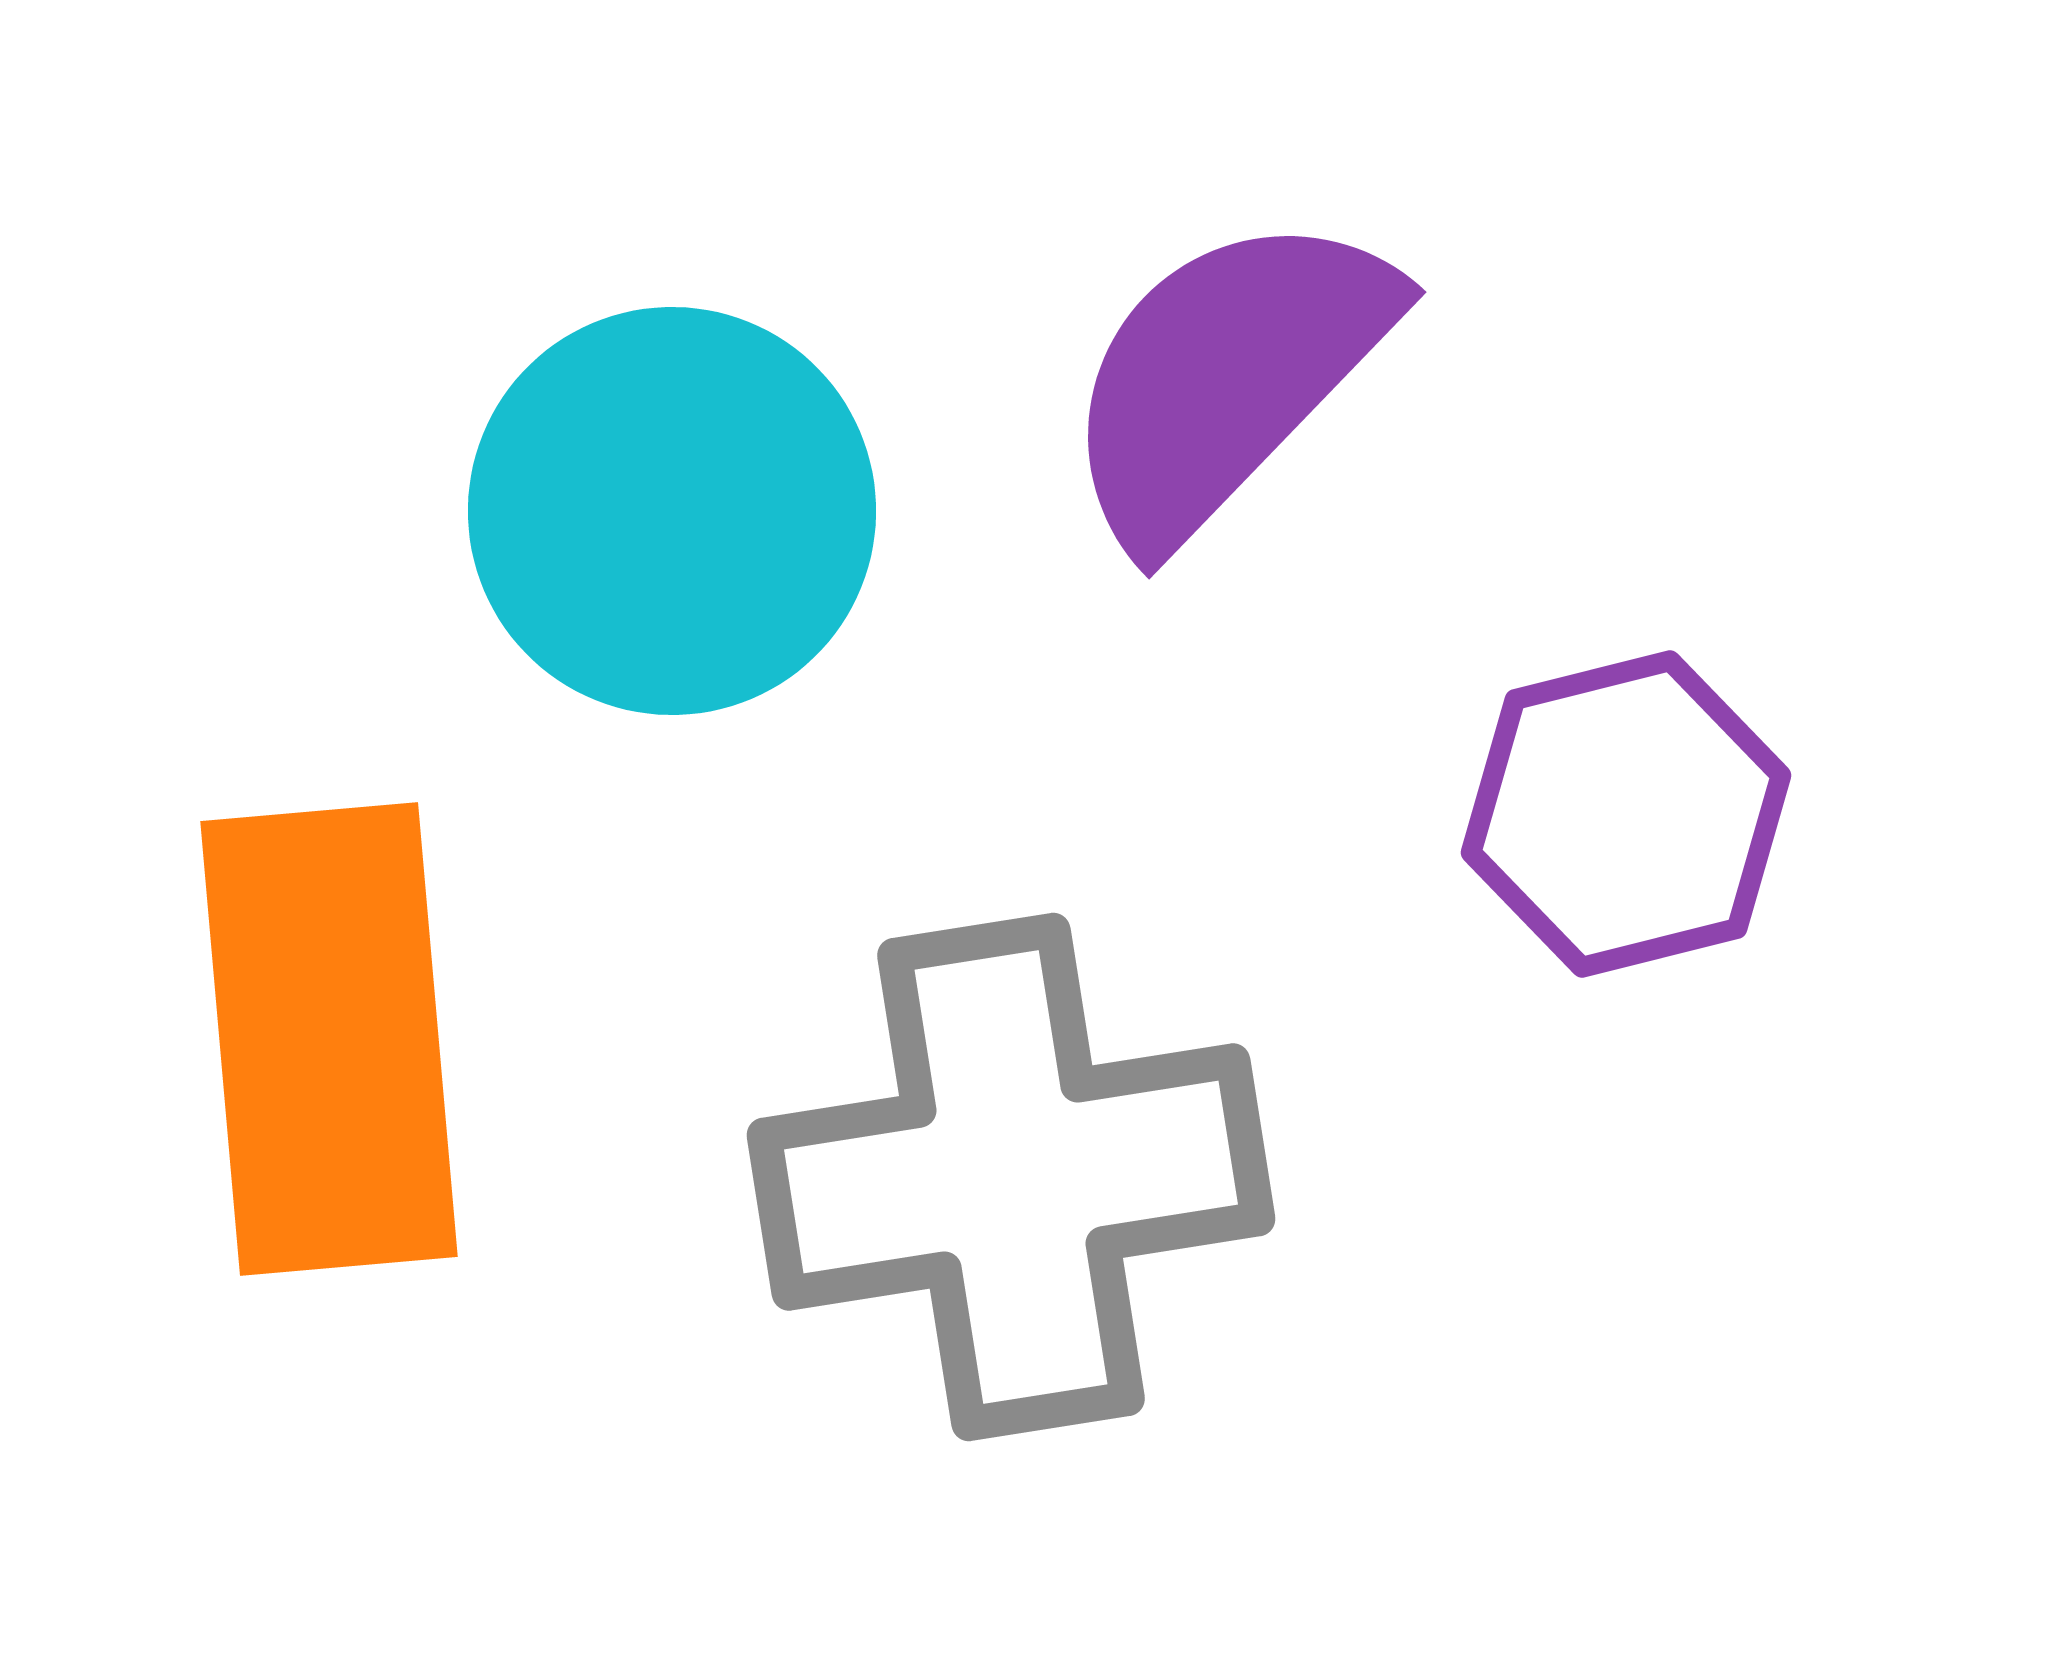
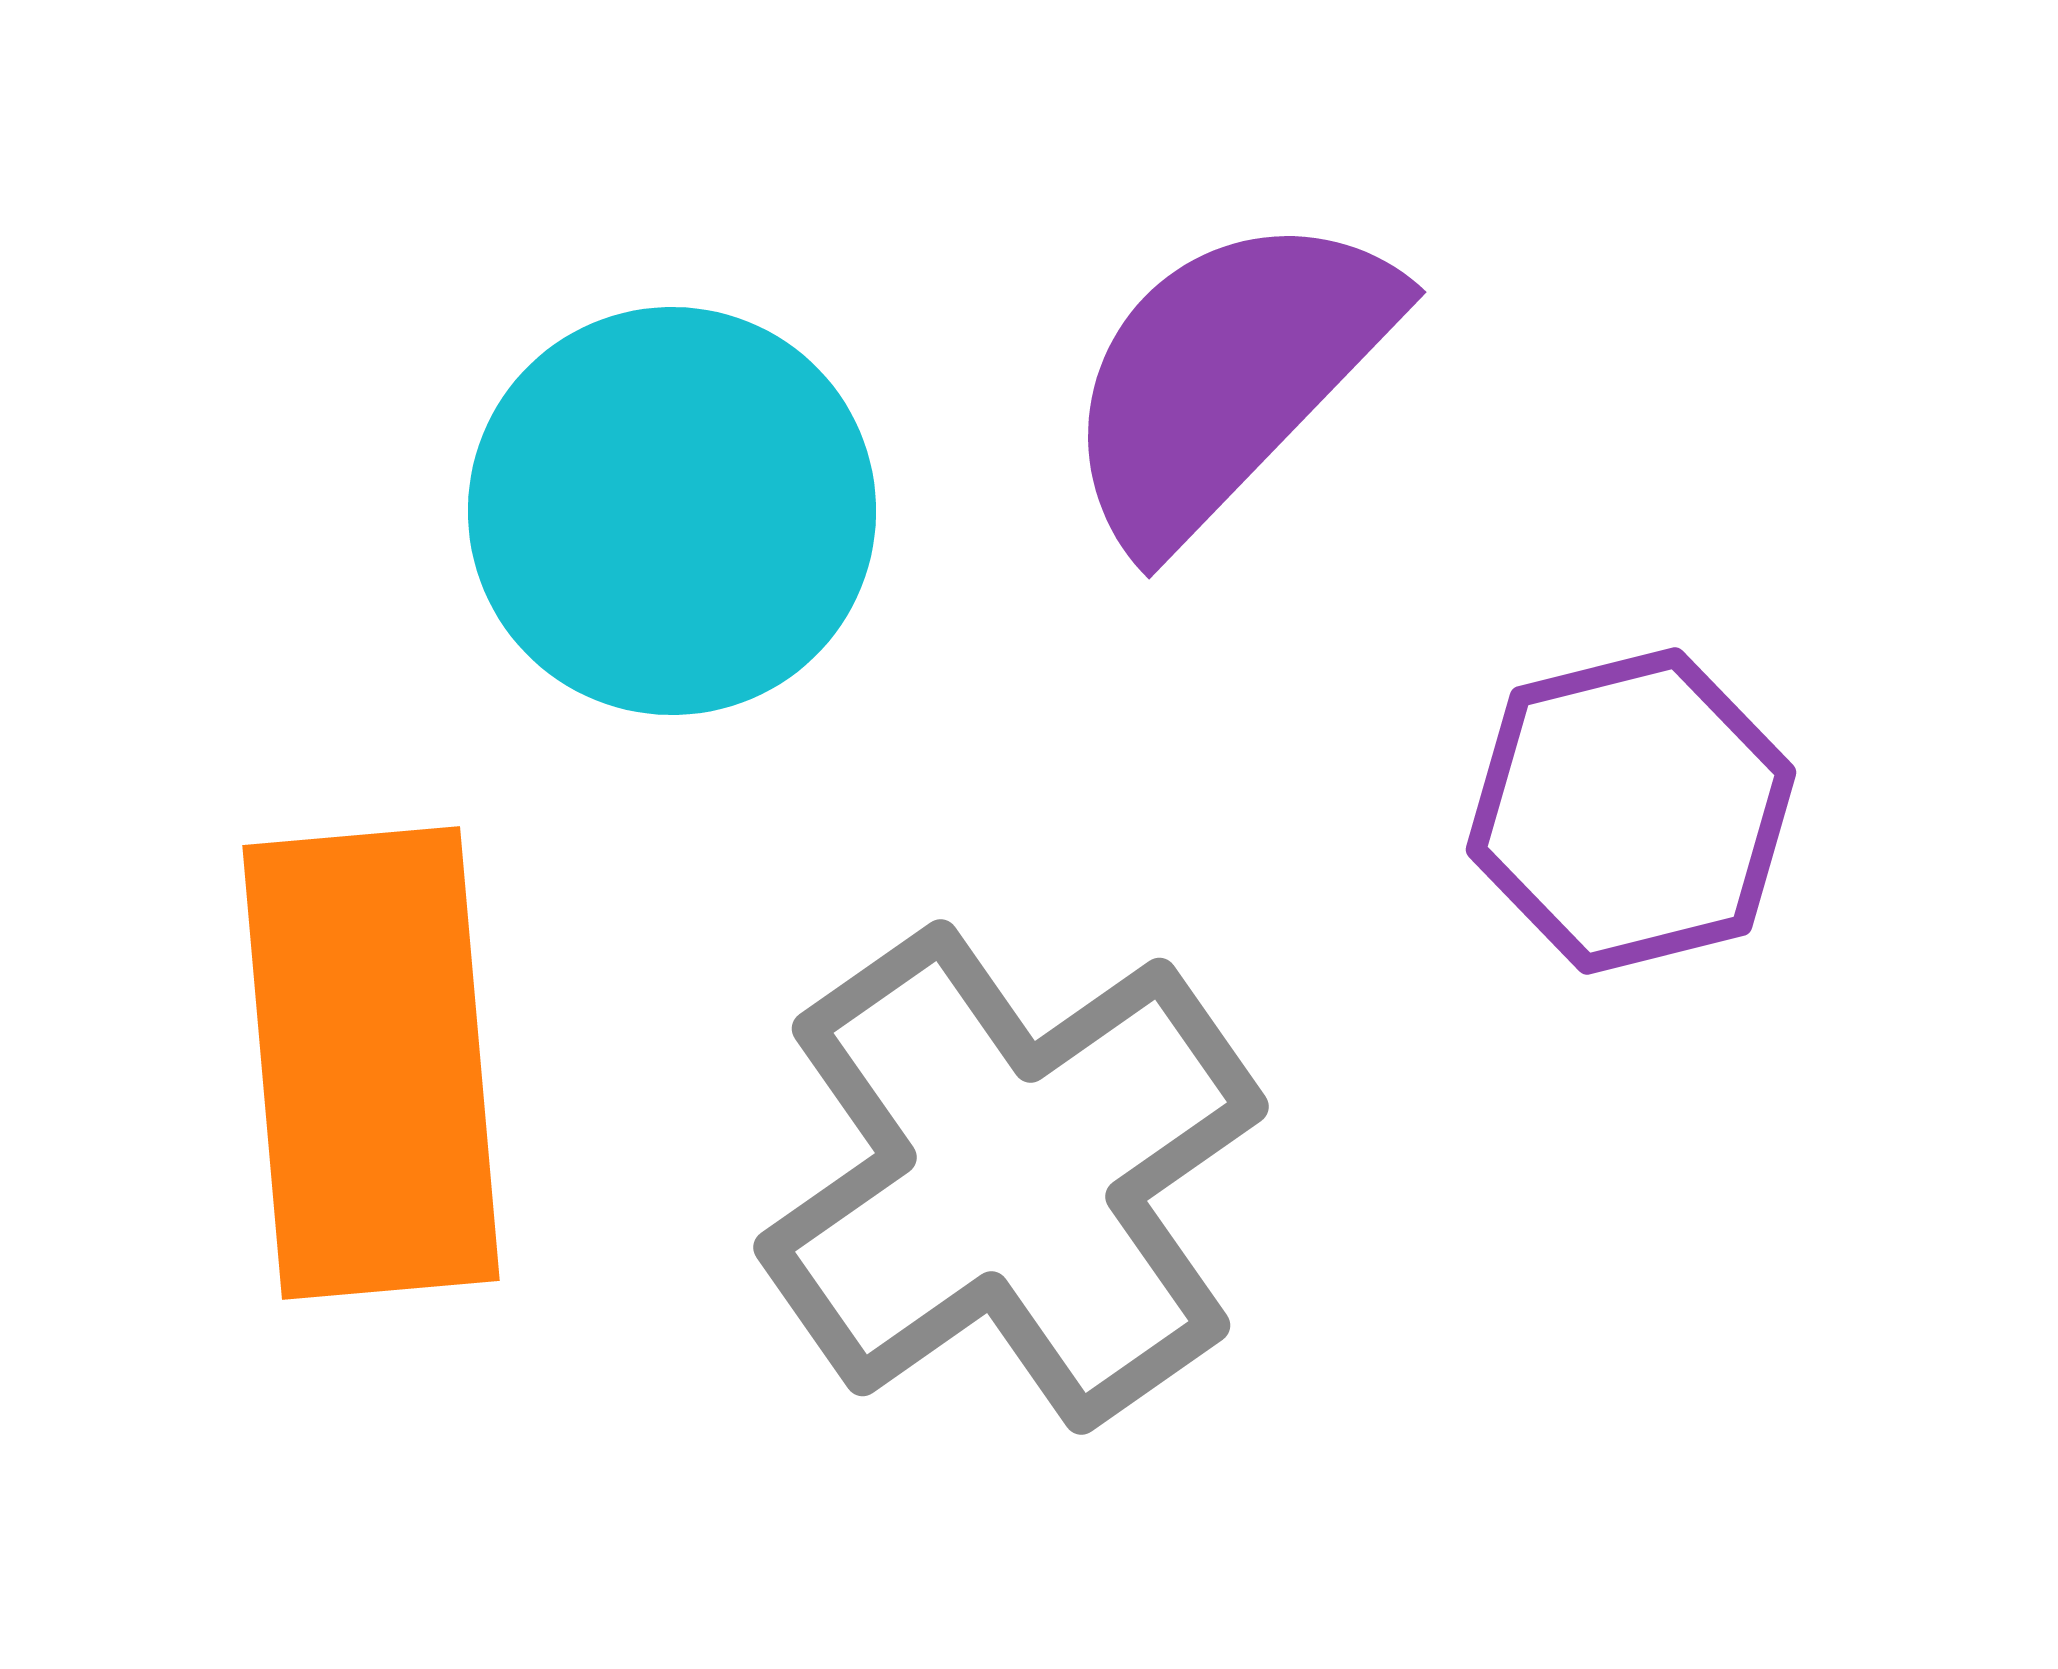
purple hexagon: moved 5 px right, 3 px up
orange rectangle: moved 42 px right, 24 px down
gray cross: rotated 26 degrees counterclockwise
